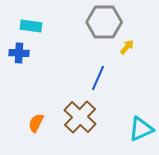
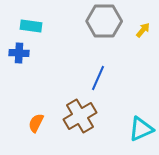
gray hexagon: moved 1 px up
yellow arrow: moved 16 px right, 17 px up
brown cross: moved 1 px up; rotated 16 degrees clockwise
